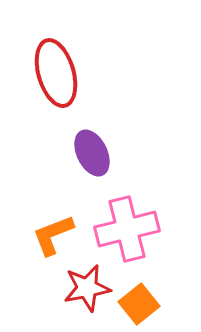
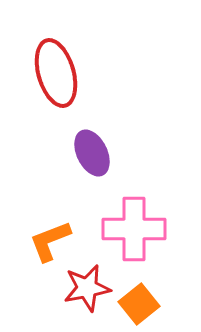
pink cross: moved 7 px right; rotated 14 degrees clockwise
orange L-shape: moved 3 px left, 6 px down
